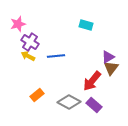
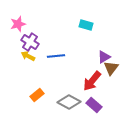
purple triangle: moved 4 px left
